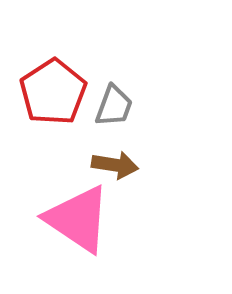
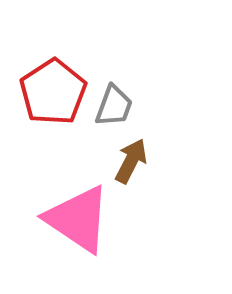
brown arrow: moved 16 px right, 4 px up; rotated 72 degrees counterclockwise
